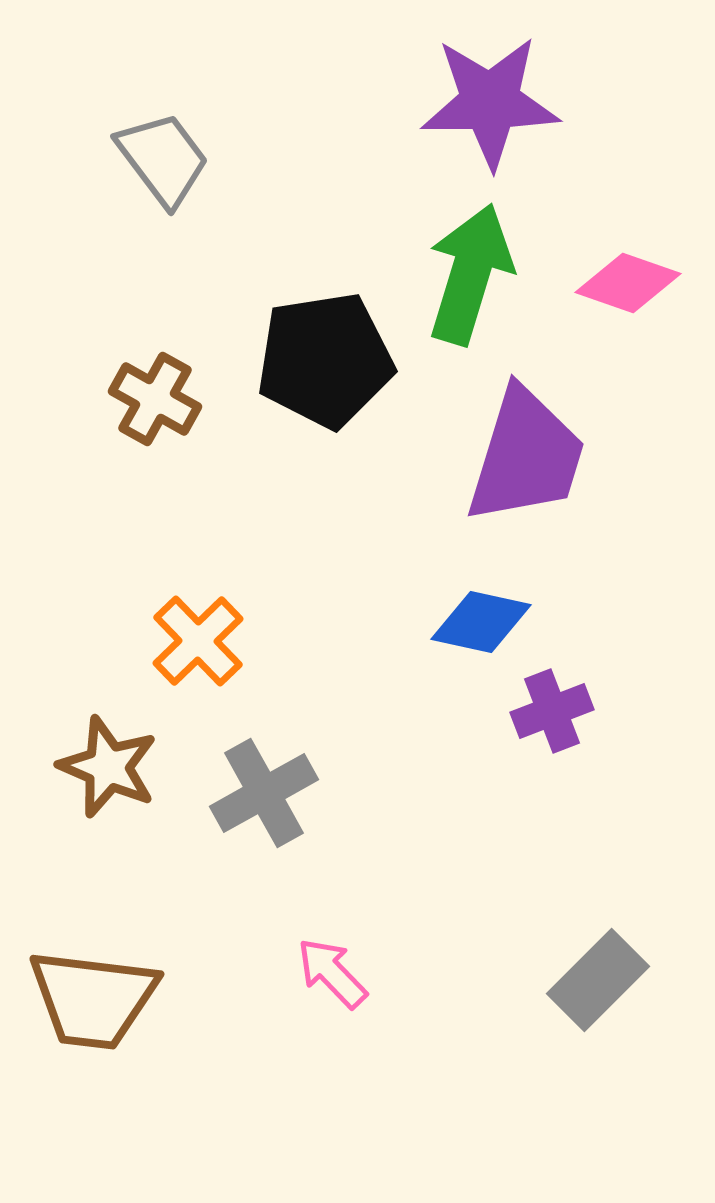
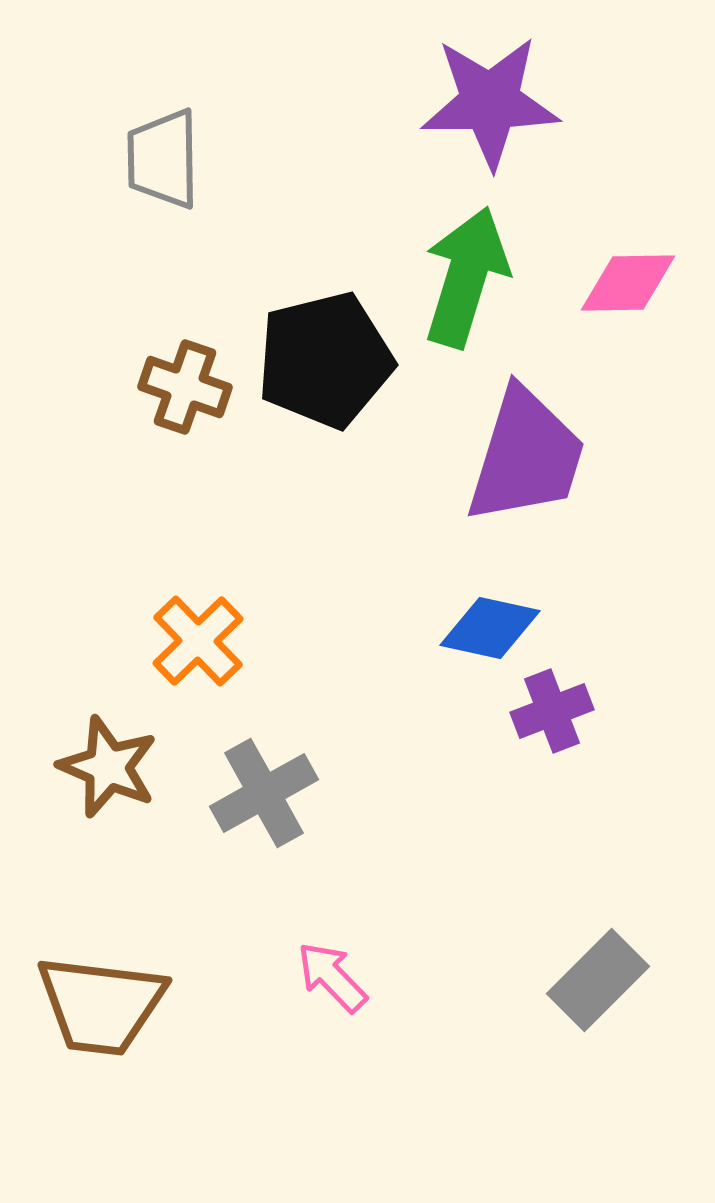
gray trapezoid: rotated 144 degrees counterclockwise
green arrow: moved 4 px left, 3 px down
pink diamond: rotated 20 degrees counterclockwise
black pentagon: rotated 5 degrees counterclockwise
brown cross: moved 30 px right, 12 px up; rotated 10 degrees counterclockwise
blue diamond: moved 9 px right, 6 px down
pink arrow: moved 4 px down
brown trapezoid: moved 8 px right, 6 px down
